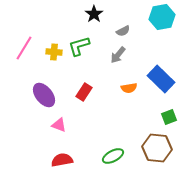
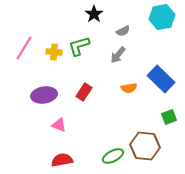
purple ellipse: rotated 60 degrees counterclockwise
brown hexagon: moved 12 px left, 2 px up
